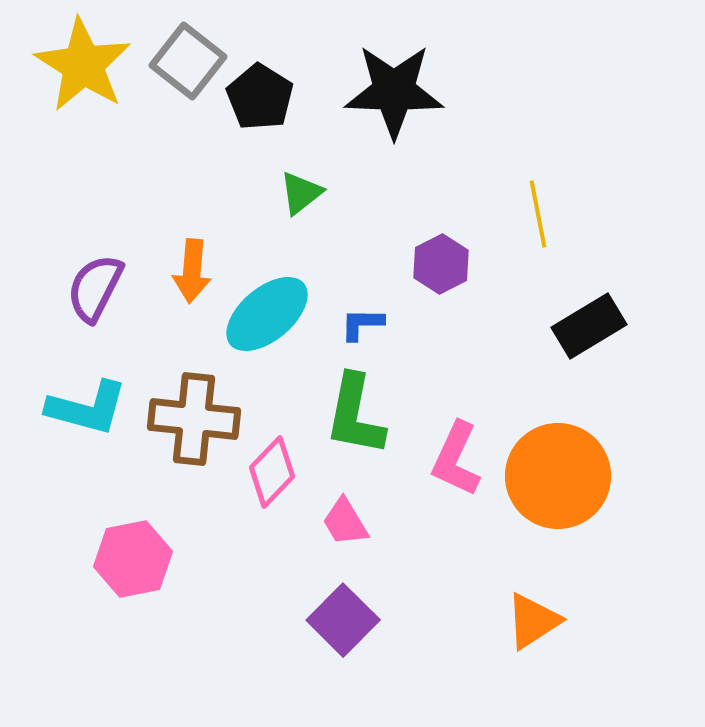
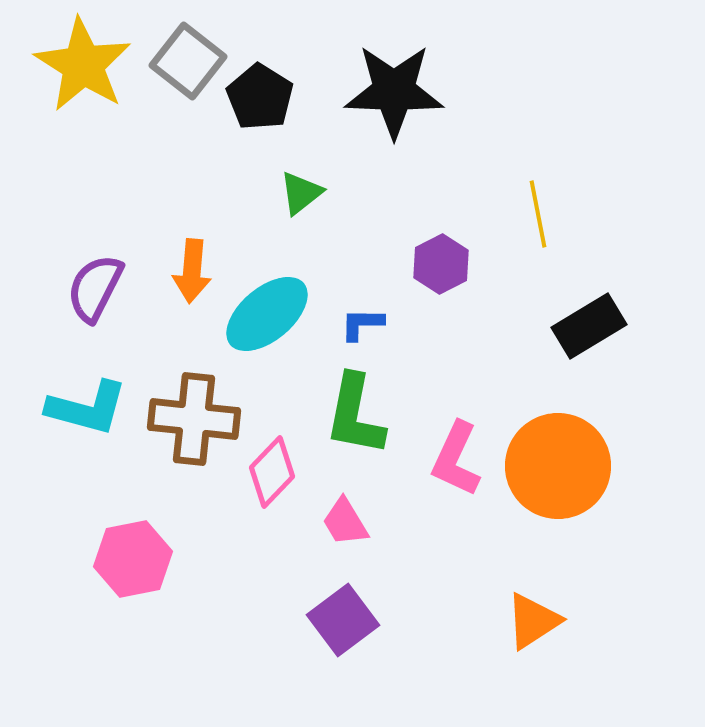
orange circle: moved 10 px up
purple square: rotated 8 degrees clockwise
